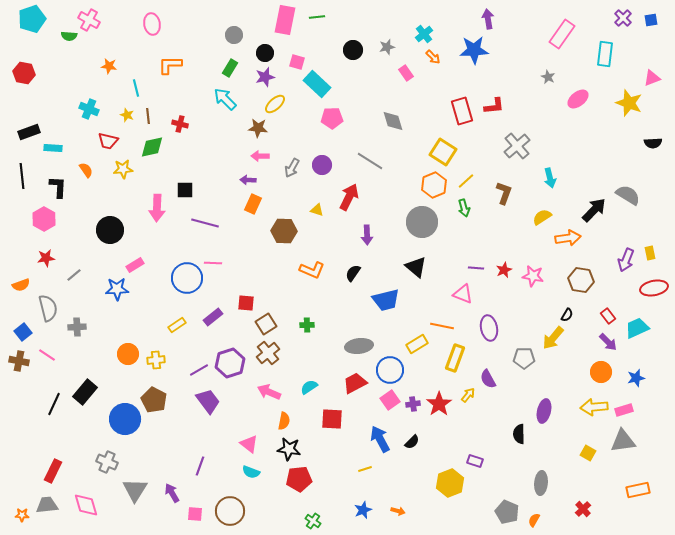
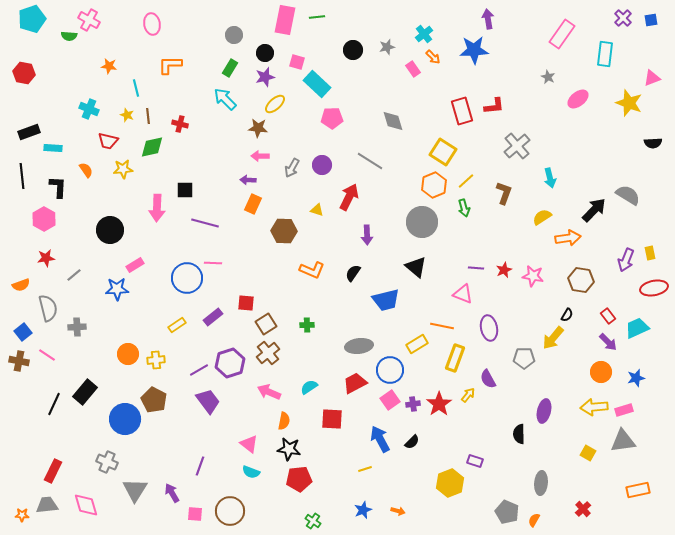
pink rectangle at (406, 73): moved 7 px right, 4 px up
